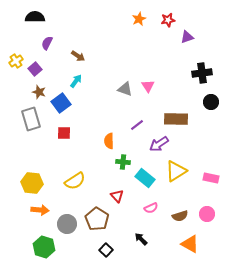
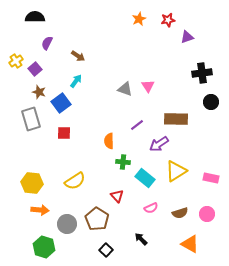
brown semicircle: moved 3 px up
